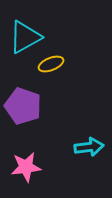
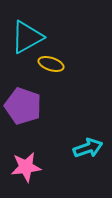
cyan triangle: moved 2 px right
yellow ellipse: rotated 40 degrees clockwise
cyan arrow: moved 1 px left, 1 px down; rotated 12 degrees counterclockwise
